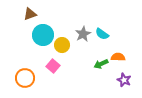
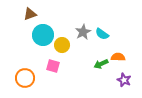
gray star: moved 2 px up
pink square: rotated 24 degrees counterclockwise
